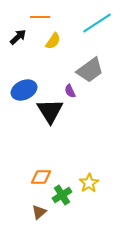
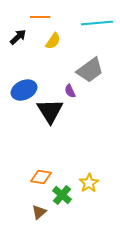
cyan line: rotated 28 degrees clockwise
orange diamond: rotated 10 degrees clockwise
green cross: rotated 18 degrees counterclockwise
